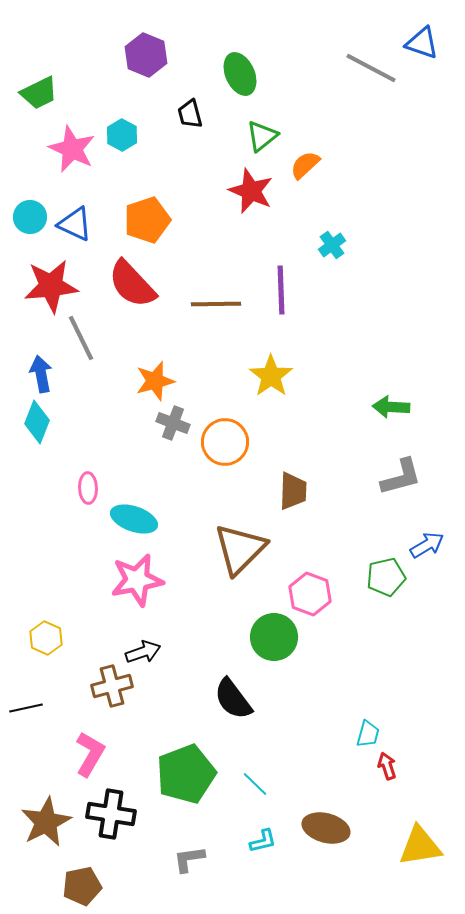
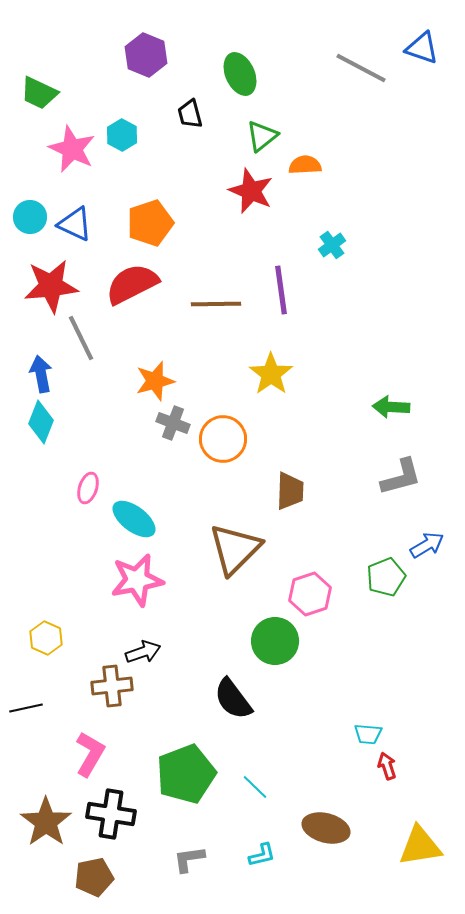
blue triangle at (422, 43): moved 5 px down
gray line at (371, 68): moved 10 px left
green trapezoid at (39, 93): rotated 51 degrees clockwise
orange semicircle at (305, 165): rotated 40 degrees clockwise
orange pentagon at (147, 220): moved 3 px right, 3 px down
red semicircle at (132, 284): rotated 106 degrees clockwise
purple line at (281, 290): rotated 6 degrees counterclockwise
yellow star at (271, 376): moved 2 px up
cyan diamond at (37, 422): moved 4 px right
orange circle at (225, 442): moved 2 px left, 3 px up
pink ellipse at (88, 488): rotated 20 degrees clockwise
brown trapezoid at (293, 491): moved 3 px left
cyan ellipse at (134, 519): rotated 18 degrees clockwise
brown triangle at (240, 549): moved 5 px left
green pentagon at (386, 577): rotated 9 degrees counterclockwise
pink hexagon at (310, 594): rotated 21 degrees clockwise
green circle at (274, 637): moved 1 px right, 4 px down
brown cross at (112, 686): rotated 9 degrees clockwise
cyan trapezoid at (368, 734): rotated 80 degrees clockwise
cyan line at (255, 784): moved 3 px down
brown star at (46, 822): rotated 9 degrees counterclockwise
cyan L-shape at (263, 841): moved 1 px left, 14 px down
brown pentagon at (82, 886): moved 12 px right, 9 px up
